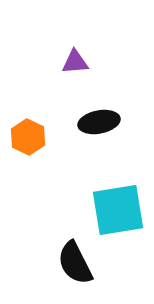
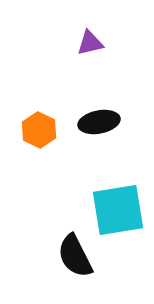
purple triangle: moved 15 px right, 19 px up; rotated 8 degrees counterclockwise
orange hexagon: moved 11 px right, 7 px up
black semicircle: moved 7 px up
